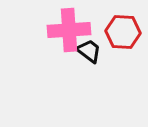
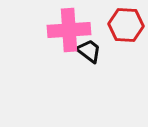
red hexagon: moved 3 px right, 7 px up
